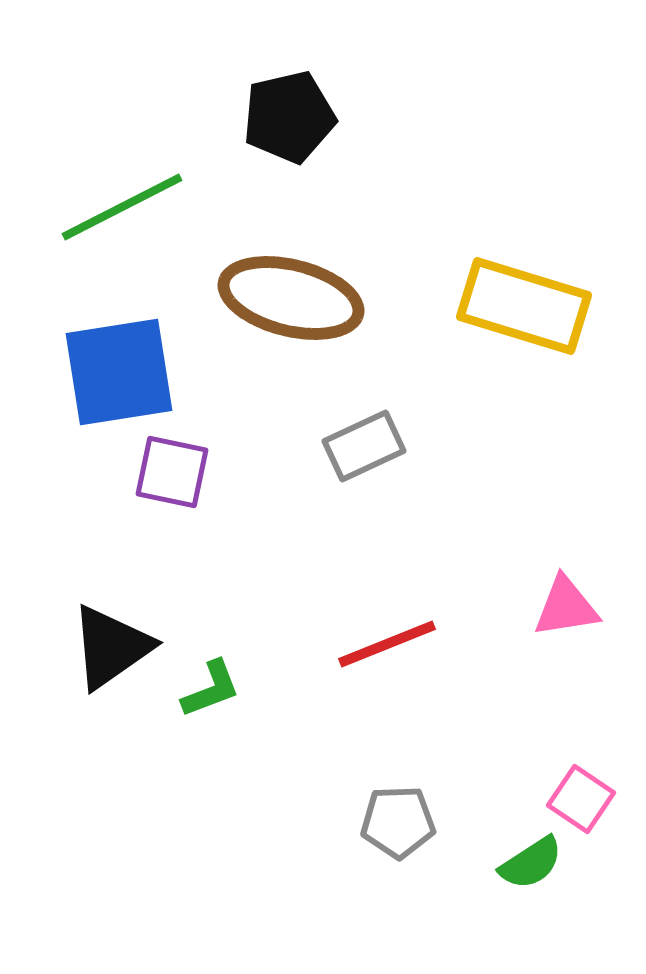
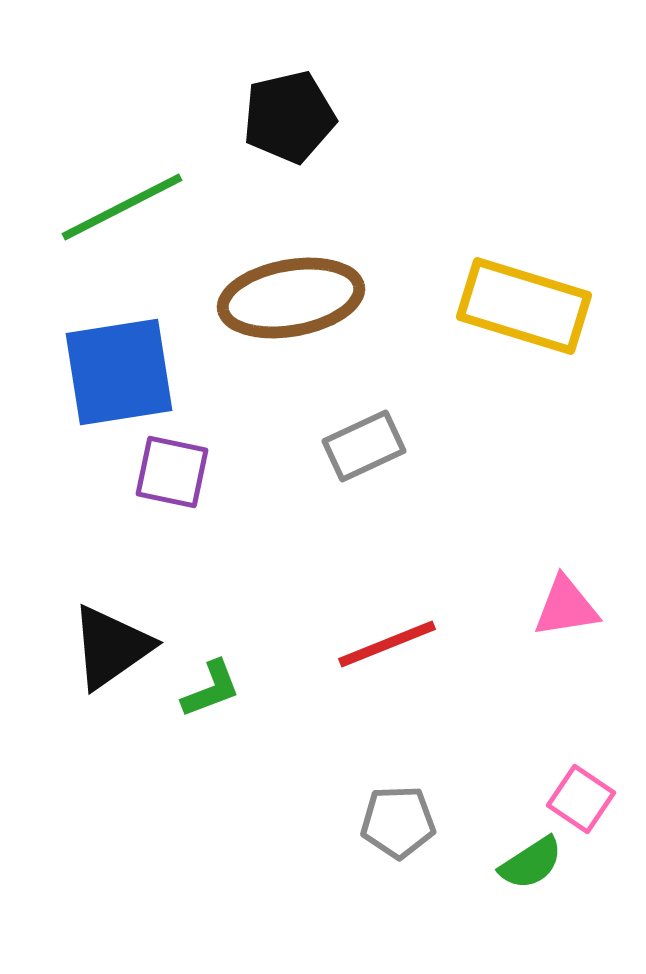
brown ellipse: rotated 24 degrees counterclockwise
